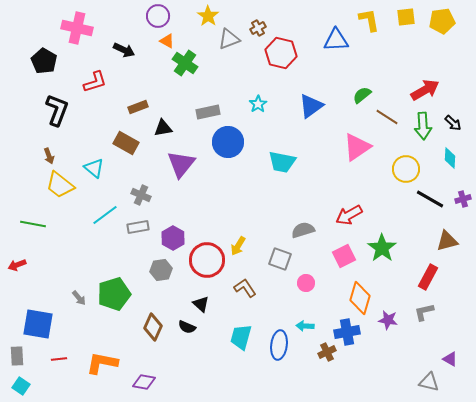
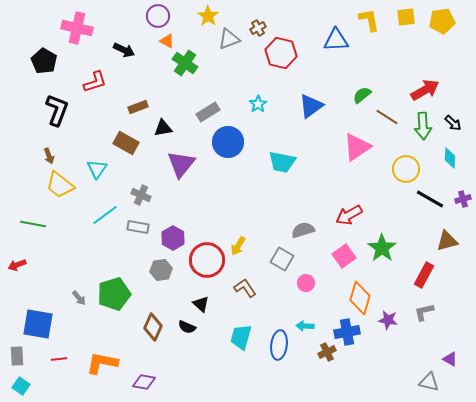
gray rectangle at (208, 112): rotated 20 degrees counterclockwise
cyan triangle at (94, 168): moved 3 px right, 1 px down; rotated 25 degrees clockwise
gray rectangle at (138, 227): rotated 20 degrees clockwise
pink square at (344, 256): rotated 10 degrees counterclockwise
gray square at (280, 259): moved 2 px right; rotated 10 degrees clockwise
red rectangle at (428, 277): moved 4 px left, 2 px up
